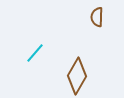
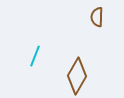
cyan line: moved 3 px down; rotated 20 degrees counterclockwise
